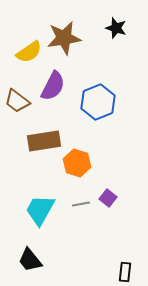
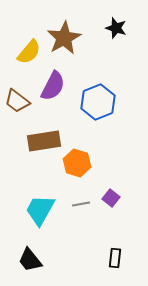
brown star: rotated 20 degrees counterclockwise
yellow semicircle: rotated 16 degrees counterclockwise
purple square: moved 3 px right
black rectangle: moved 10 px left, 14 px up
